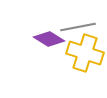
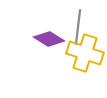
gray line: rotated 72 degrees counterclockwise
